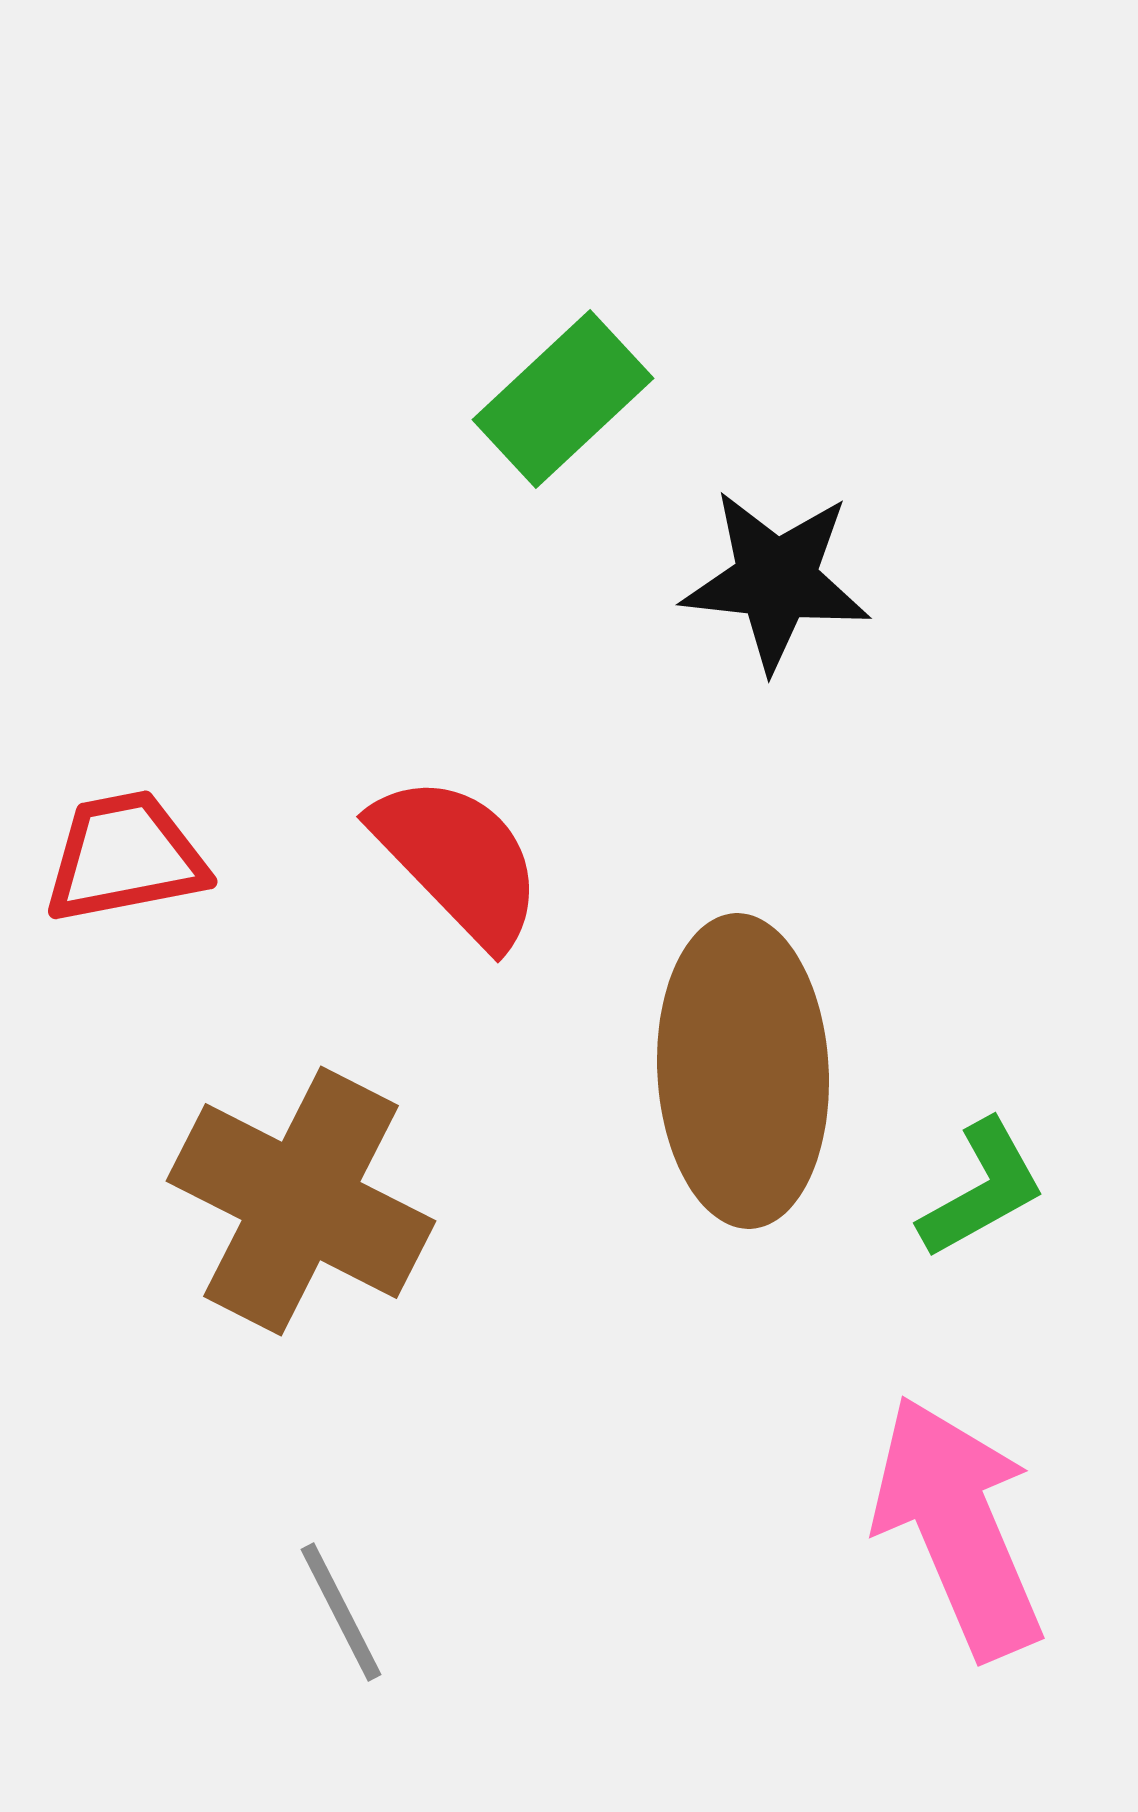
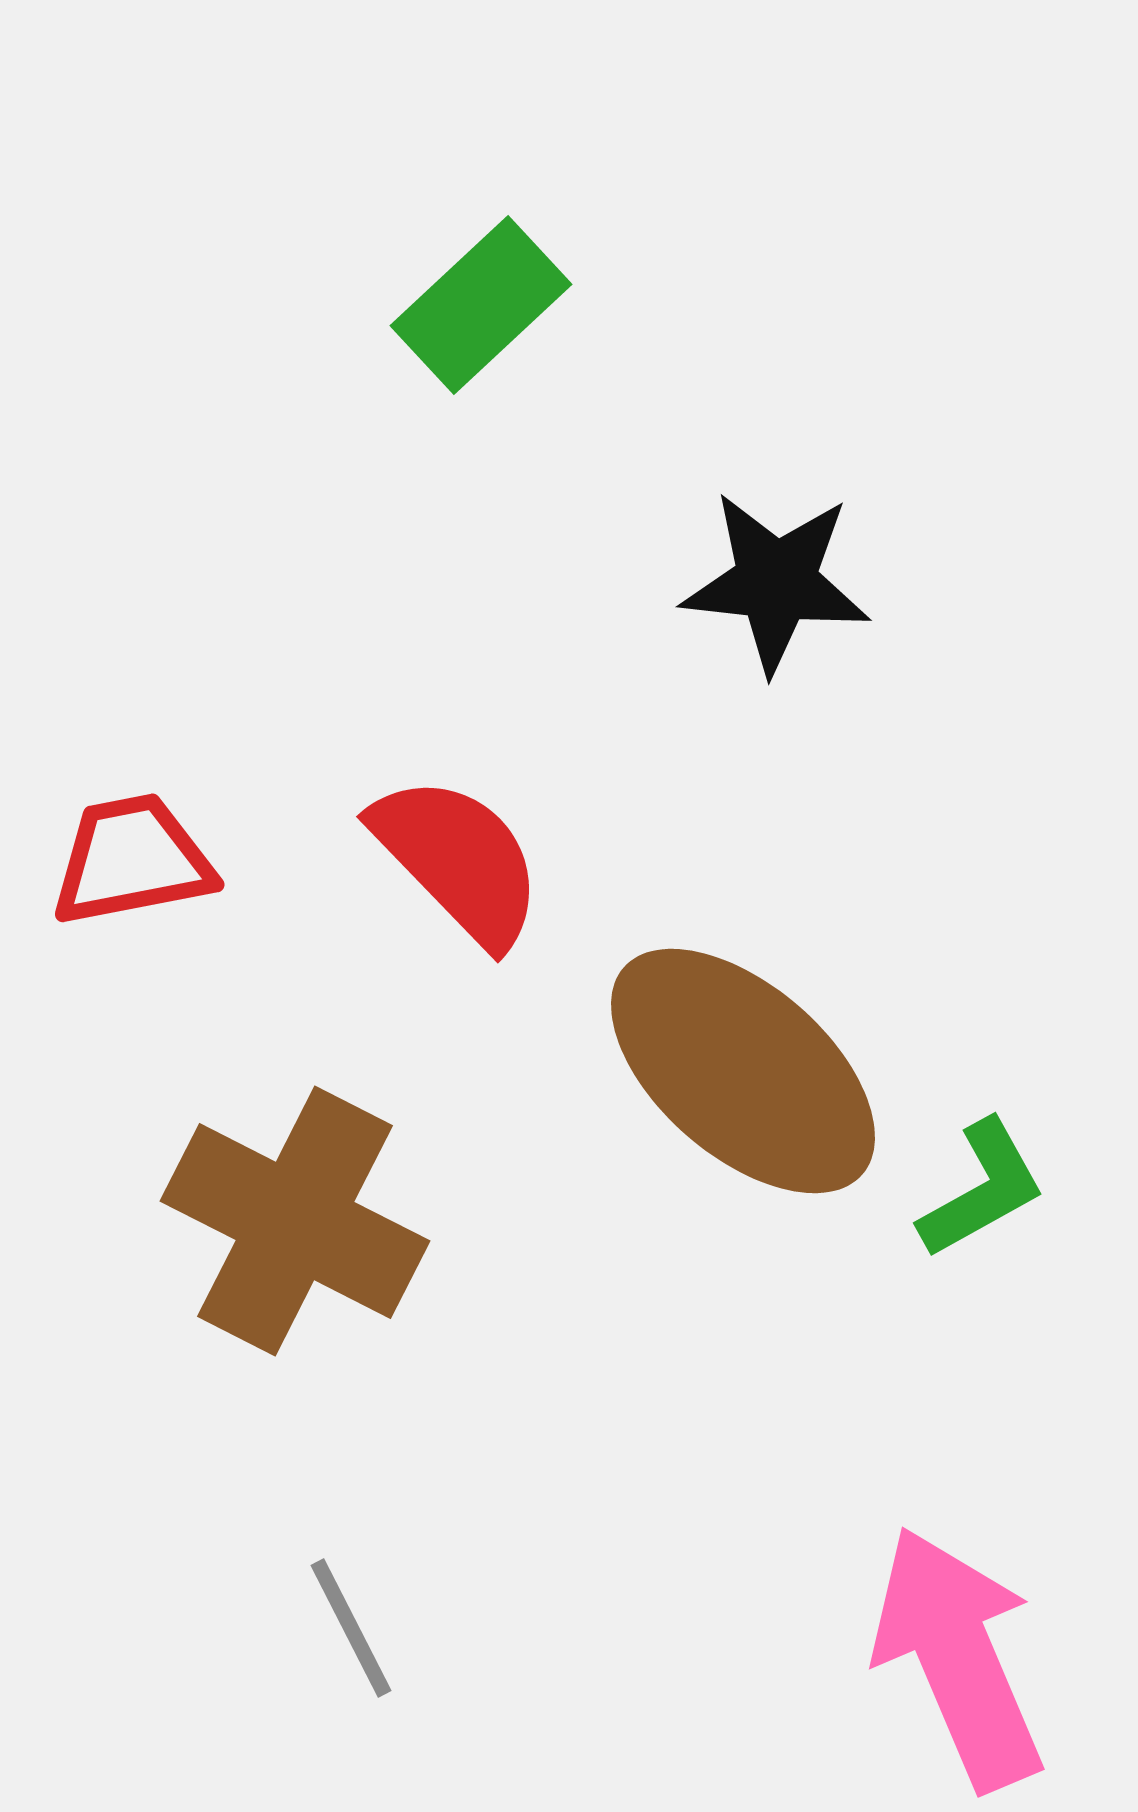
green rectangle: moved 82 px left, 94 px up
black star: moved 2 px down
red trapezoid: moved 7 px right, 3 px down
brown ellipse: rotated 46 degrees counterclockwise
brown cross: moved 6 px left, 20 px down
pink arrow: moved 131 px down
gray line: moved 10 px right, 16 px down
